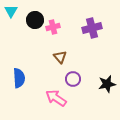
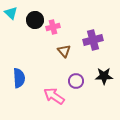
cyan triangle: moved 2 px down; rotated 16 degrees counterclockwise
purple cross: moved 1 px right, 12 px down
brown triangle: moved 4 px right, 6 px up
purple circle: moved 3 px right, 2 px down
black star: moved 3 px left, 8 px up; rotated 12 degrees clockwise
pink arrow: moved 2 px left, 2 px up
